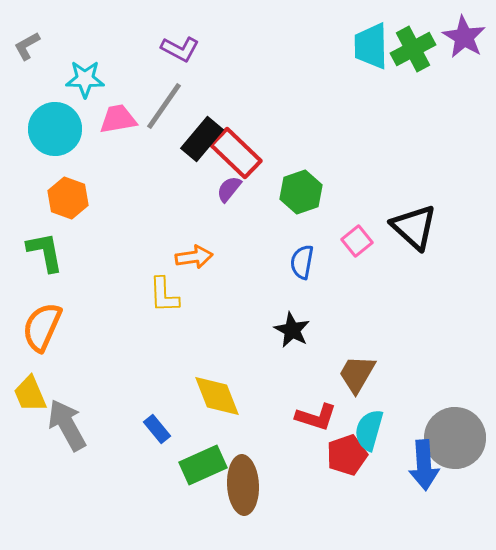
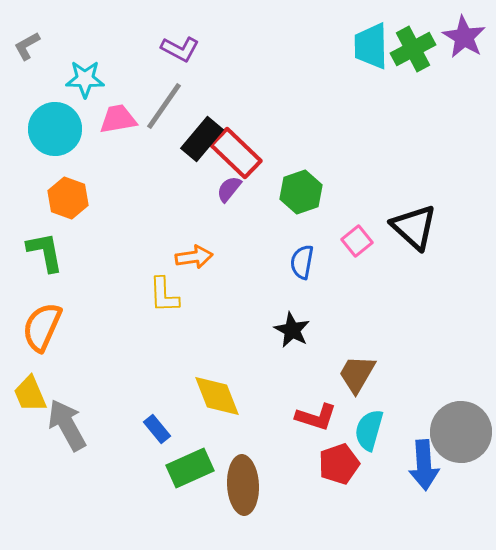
gray circle: moved 6 px right, 6 px up
red pentagon: moved 8 px left, 9 px down
green rectangle: moved 13 px left, 3 px down
